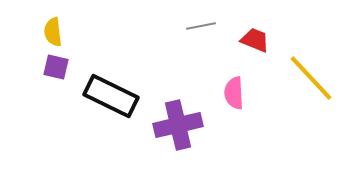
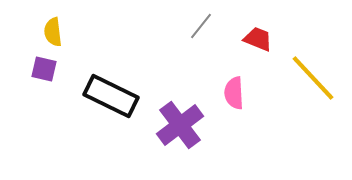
gray line: rotated 40 degrees counterclockwise
red trapezoid: moved 3 px right, 1 px up
purple square: moved 12 px left, 2 px down
yellow line: moved 2 px right
purple cross: moved 2 px right; rotated 24 degrees counterclockwise
